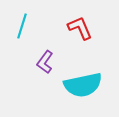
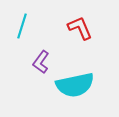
purple L-shape: moved 4 px left
cyan semicircle: moved 8 px left
